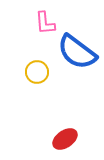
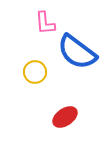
yellow circle: moved 2 px left
red ellipse: moved 22 px up
